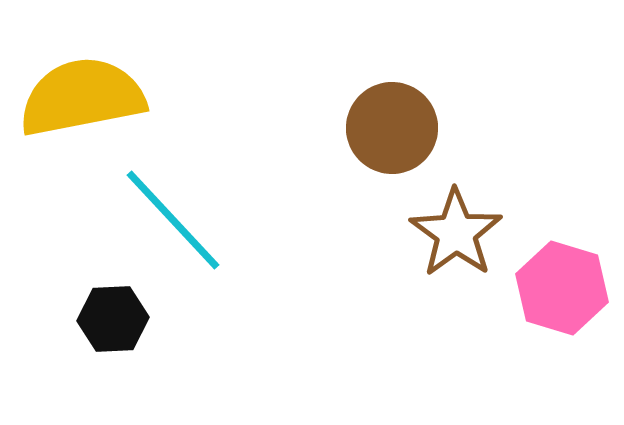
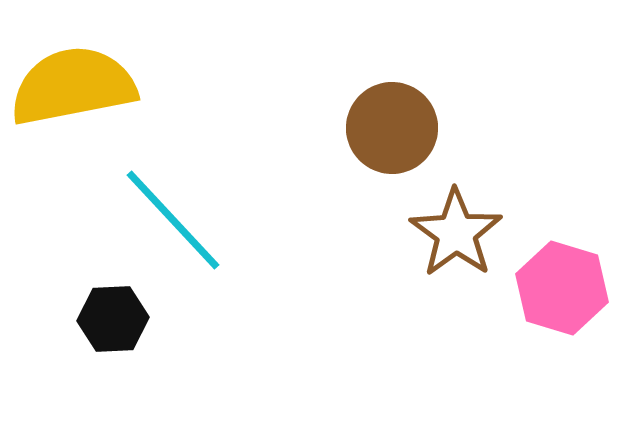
yellow semicircle: moved 9 px left, 11 px up
